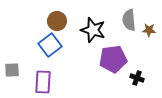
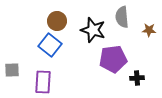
gray semicircle: moved 7 px left, 3 px up
blue square: rotated 15 degrees counterclockwise
black cross: rotated 24 degrees counterclockwise
